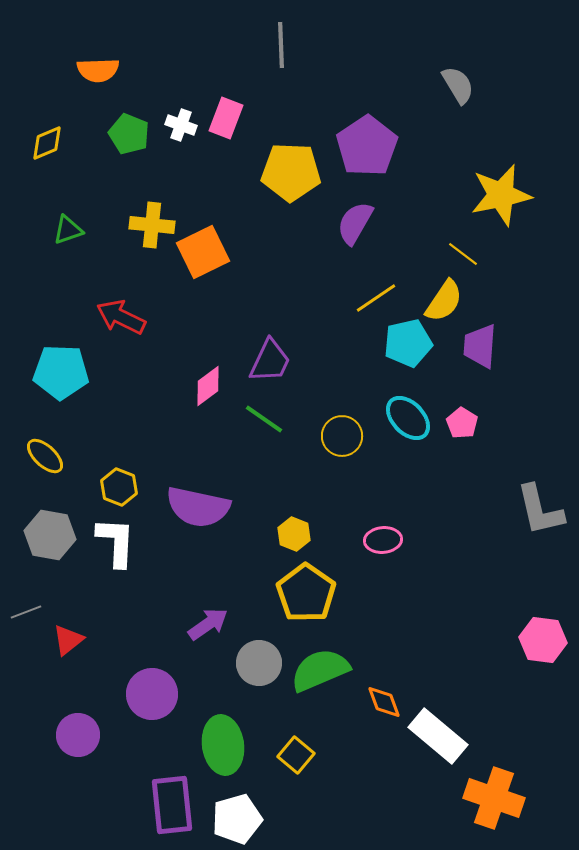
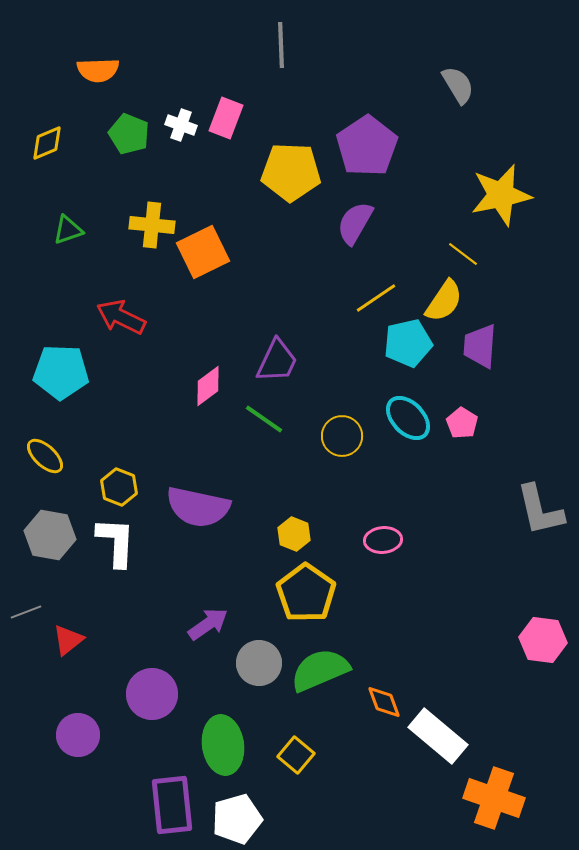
purple trapezoid at (270, 361): moved 7 px right
